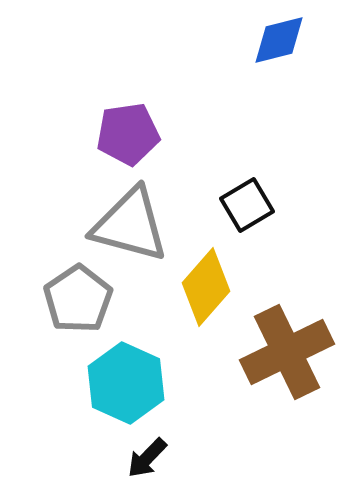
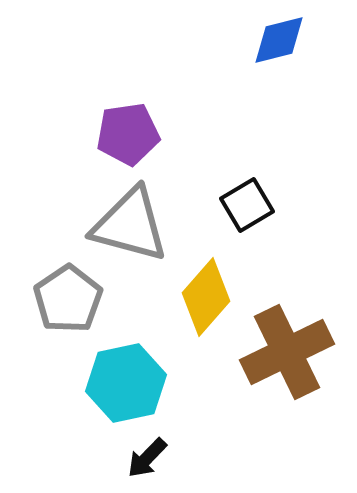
yellow diamond: moved 10 px down
gray pentagon: moved 10 px left
cyan hexagon: rotated 24 degrees clockwise
